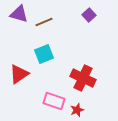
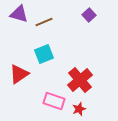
red cross: moved 3 px left, 2 px down; rotated 25 degrees clockwise
red star: moved 2 px right, 1 px up
